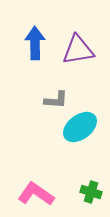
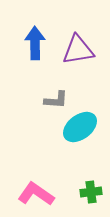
green cross: rotated 25 degrees counterclockwise
